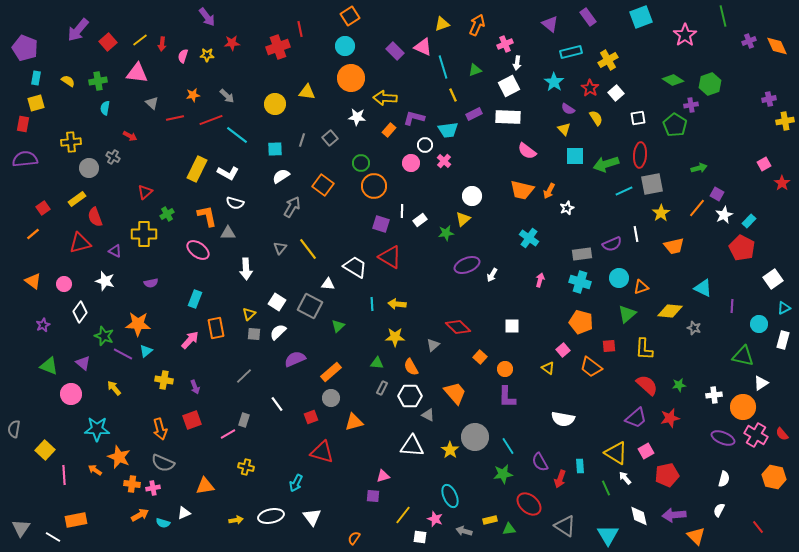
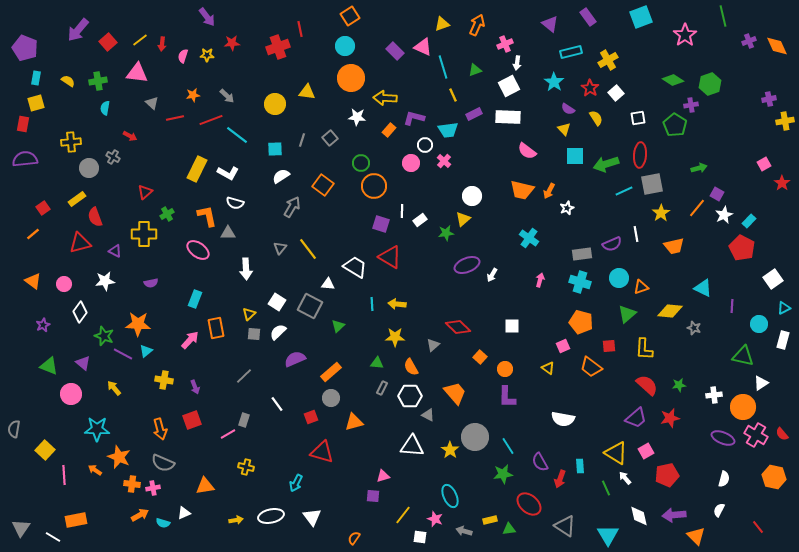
white star at (105, 281): rotated 24 degrees counterclockwise
pink square at (563, 350): moved 4 px up; rotated 16 degrees clockwise
